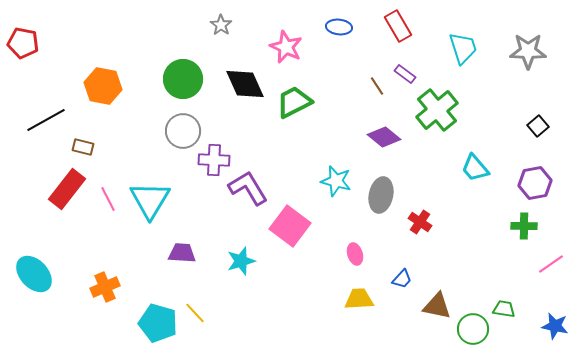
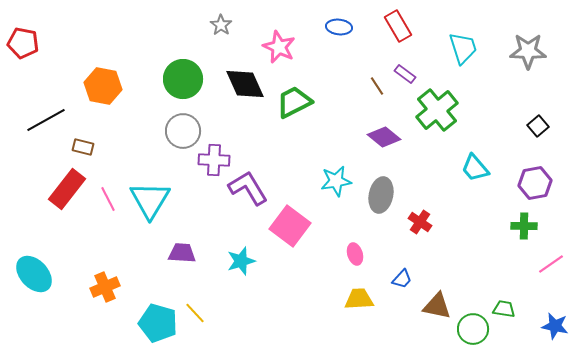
pink star at (286, 47): moved 7 px left
cyan star at (336, 181): rotated 24 degrees counterclockwise
